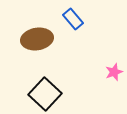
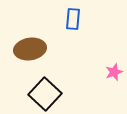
blue rectangle: rotated 45 degrees clockwise
brown ellipse: moved 7 px left, 10 px down
